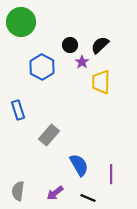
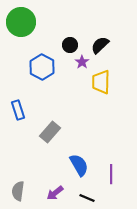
gray rectangle: moved 1 px right, 3 px up
black line: moved 1 px left
